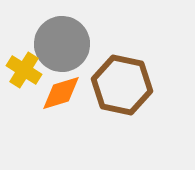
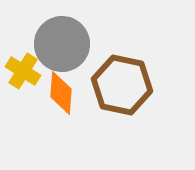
yellow cross: moved 1 px left, 1 px down
orange diamond: rotated 69 degrees counterclockwise
